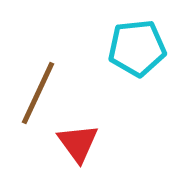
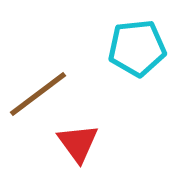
brown line: moved 1 px down; rotated 28 degrees clockwise
